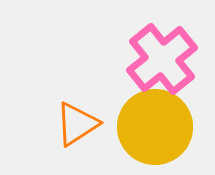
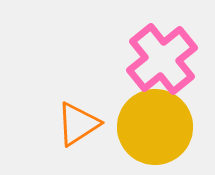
orange triangle: moved 1 px right
